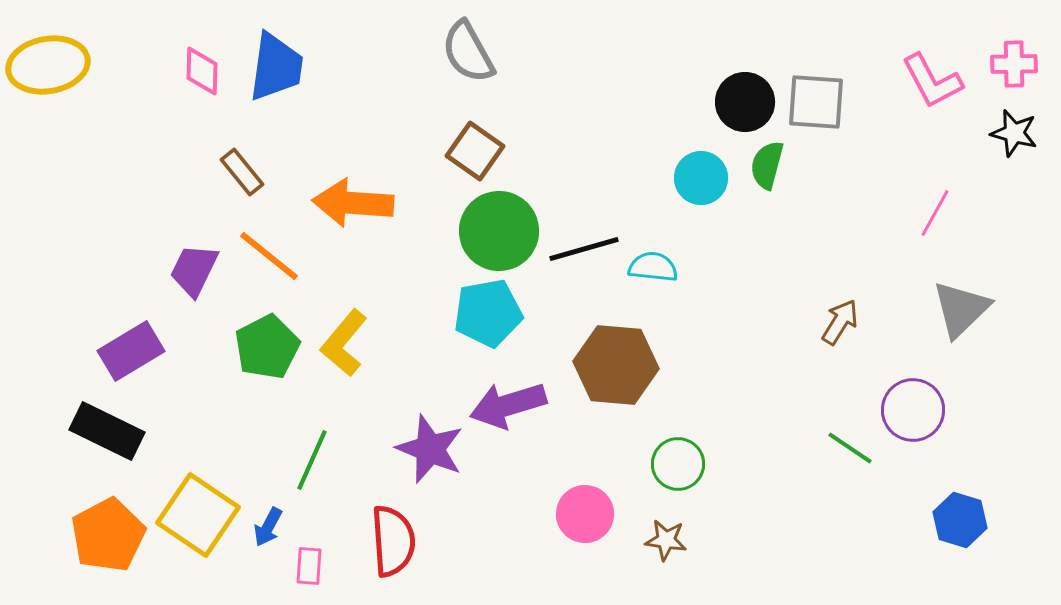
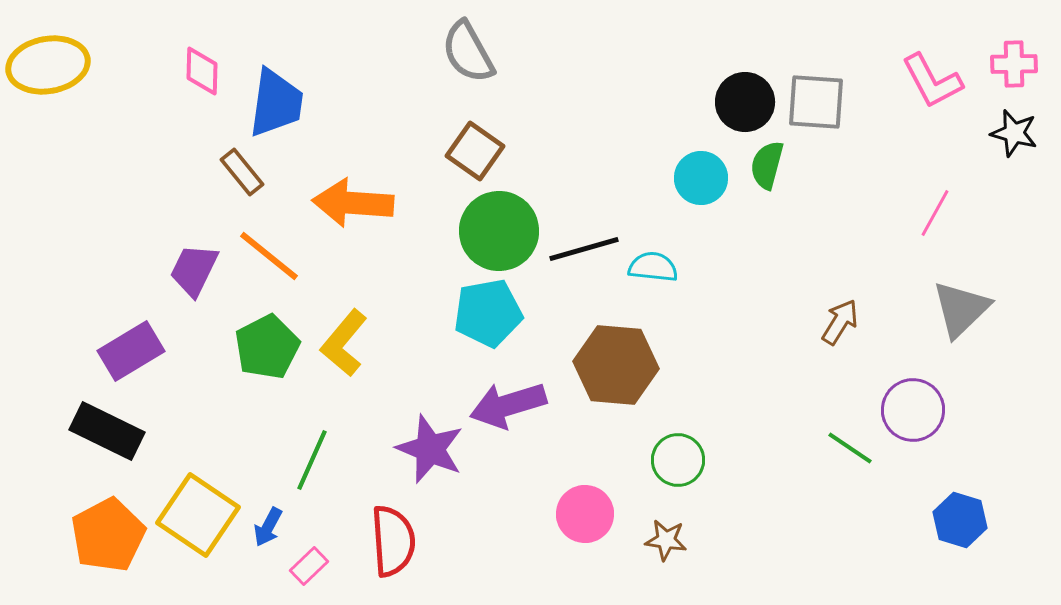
blue trapezoid at (276, 67): moved 36 px down
green circle at (678, 464): moved 4 px up
pink rectangle at (309, 566): rotated 42 degrees clockwise
